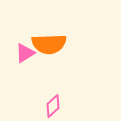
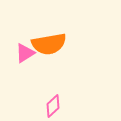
orange semicircle: rotated 8 degrees counterclockwise
